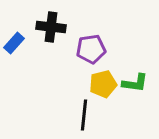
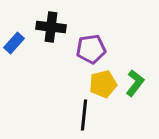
green L-shape: rotated 60 degrees counterclockwise
